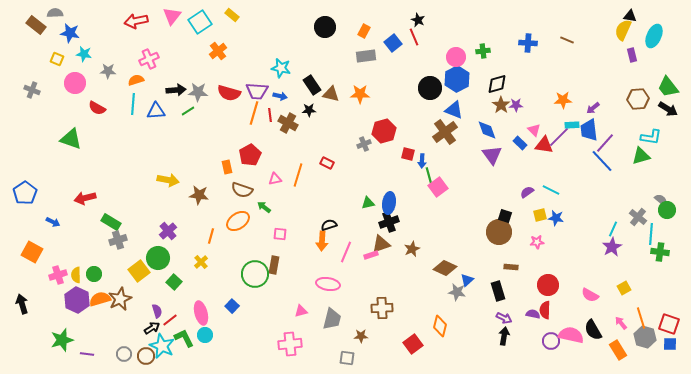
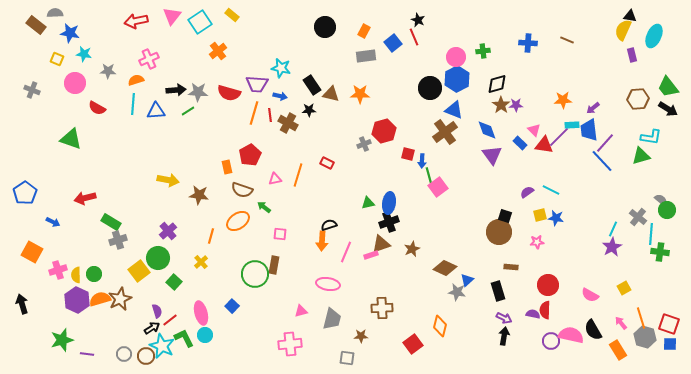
purple trapezoid at (257, 91): moved 7 px up
pink cross at (58, 275): moved 5 px up
